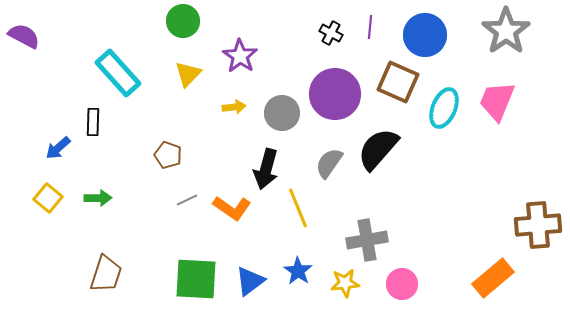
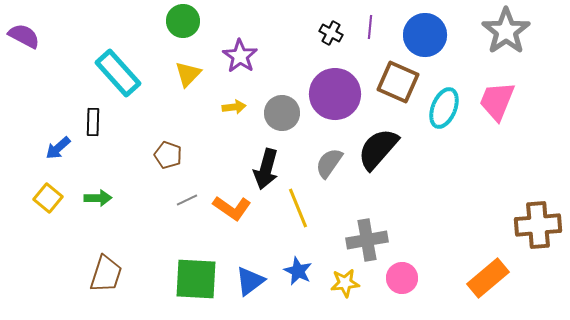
blue star: rotated 8 degrees counterclockwise
orange rectangle: moved 5 px left
pink circle: moved 6 px up
